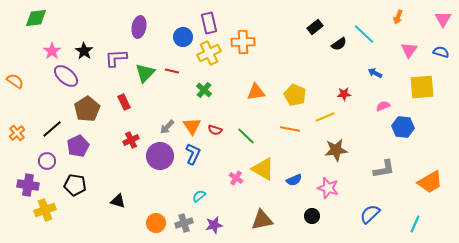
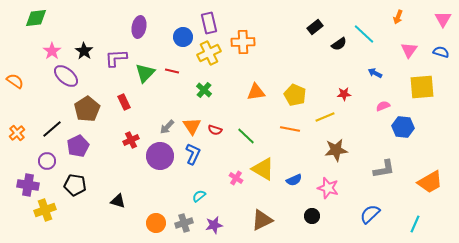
brown triangle at (262, 220): rotated 15 degrees counterclockwise
